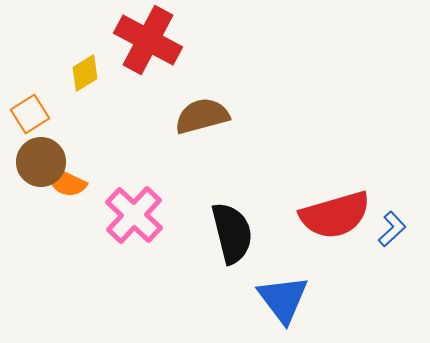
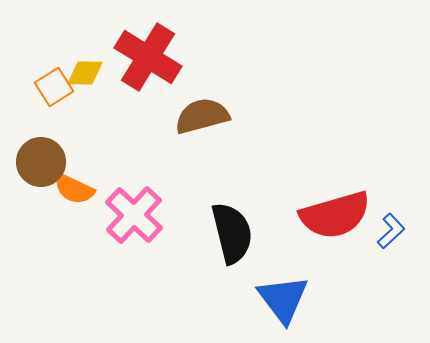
red cross: moved 17 px down; rotated 4 degrees clockwise
yellow diamond: rotated 33 degrees clockwise
orange square: moved 24 px right, 27 px up
orange semicircle: moved 8 px right, 7 px down
blue L-shape: moved 1 px left, 2 px down
